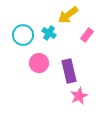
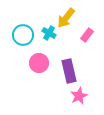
yellow arrow: moved 2 px left, 3 px down; rotated 15 degrees counterclockwise
